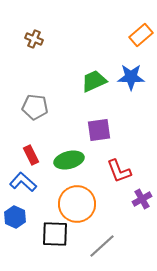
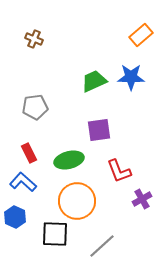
gray pentagon: rotated 15 degrees counterclockwise
red rectangle: moved 2 px left, 2 px up
orange circle: moved 3 px up
